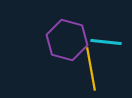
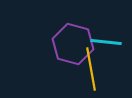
purple hexagon: moved 6 px right, 4 px down
